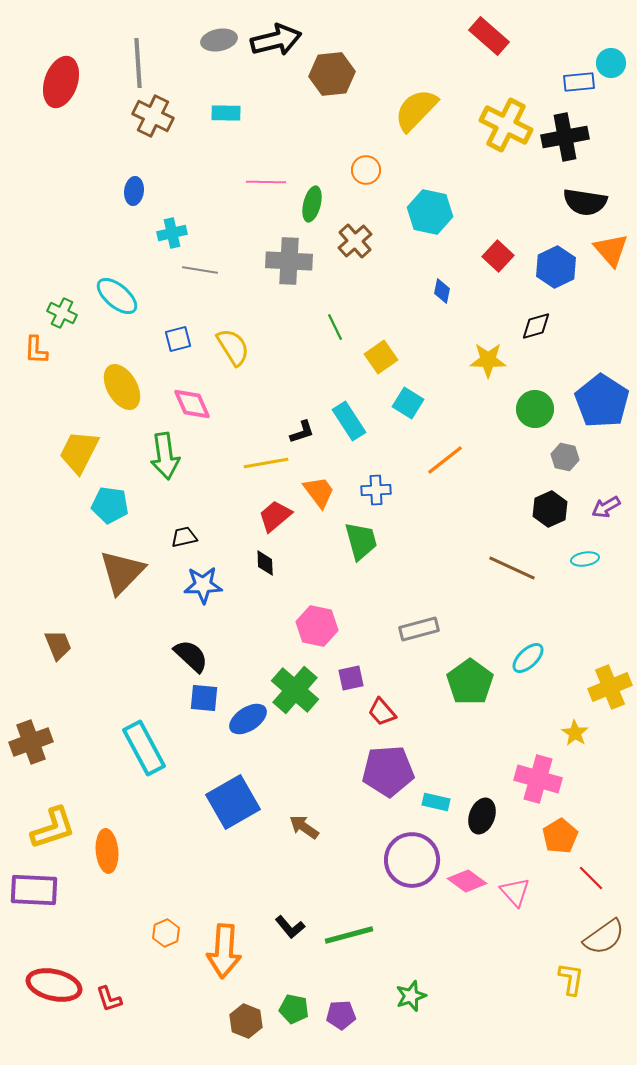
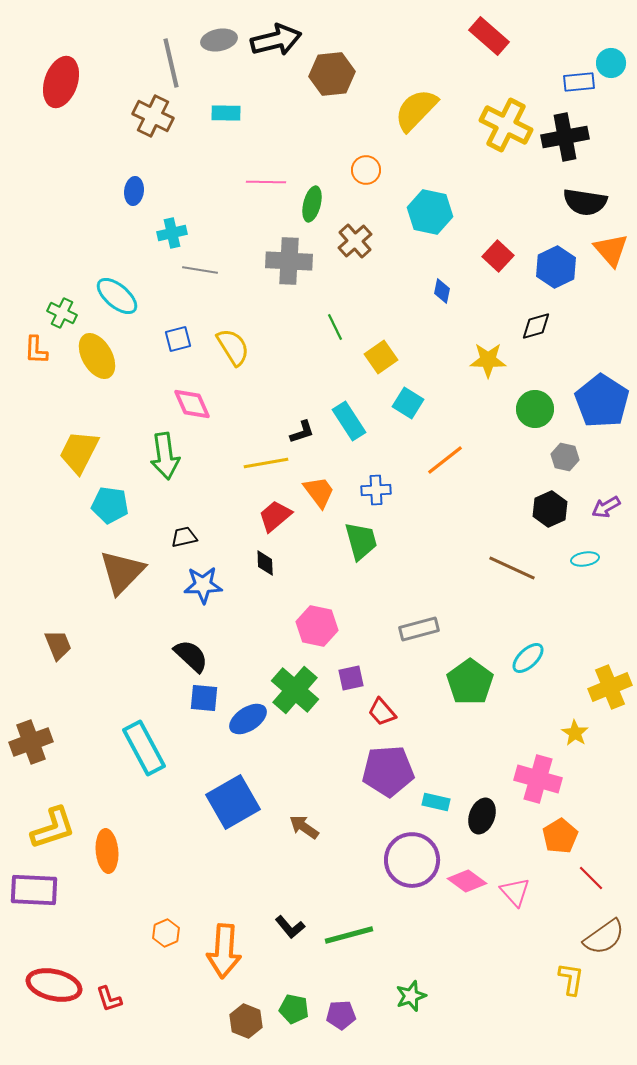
gray line at (138, 63): moved 33 px right; rotated 9 degrees counterclockwise
yellow ellipse at (122, 387): moved 25 px left, 31 px up
